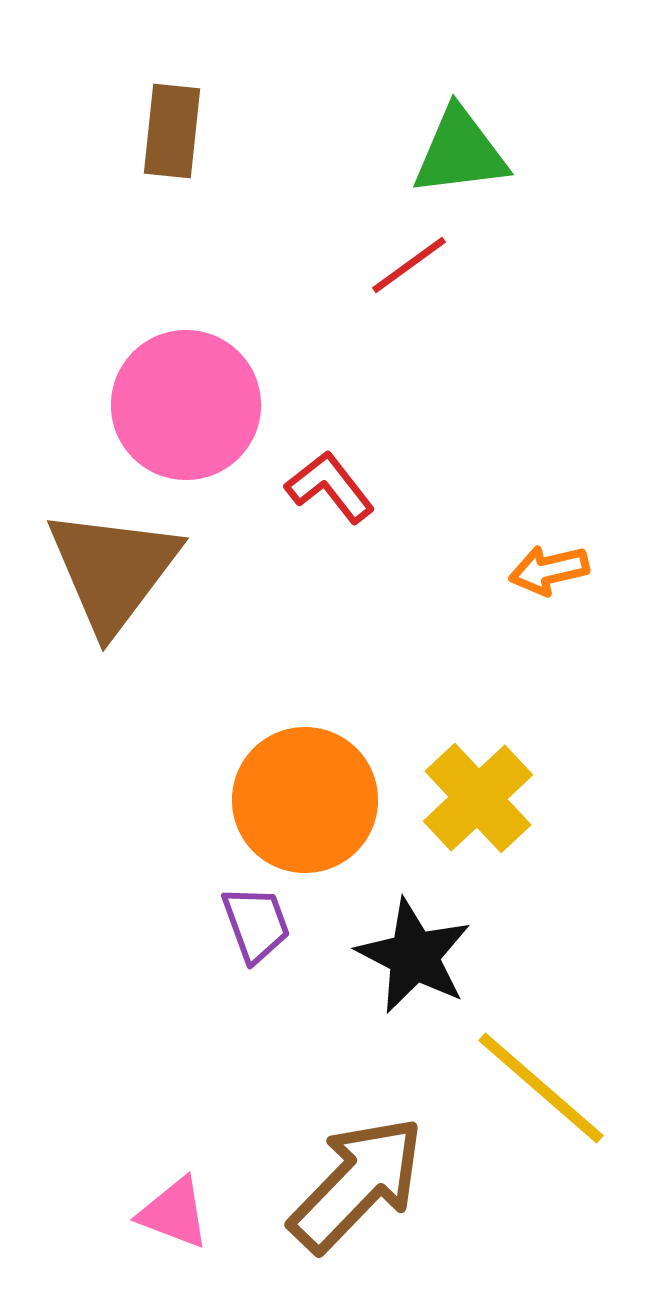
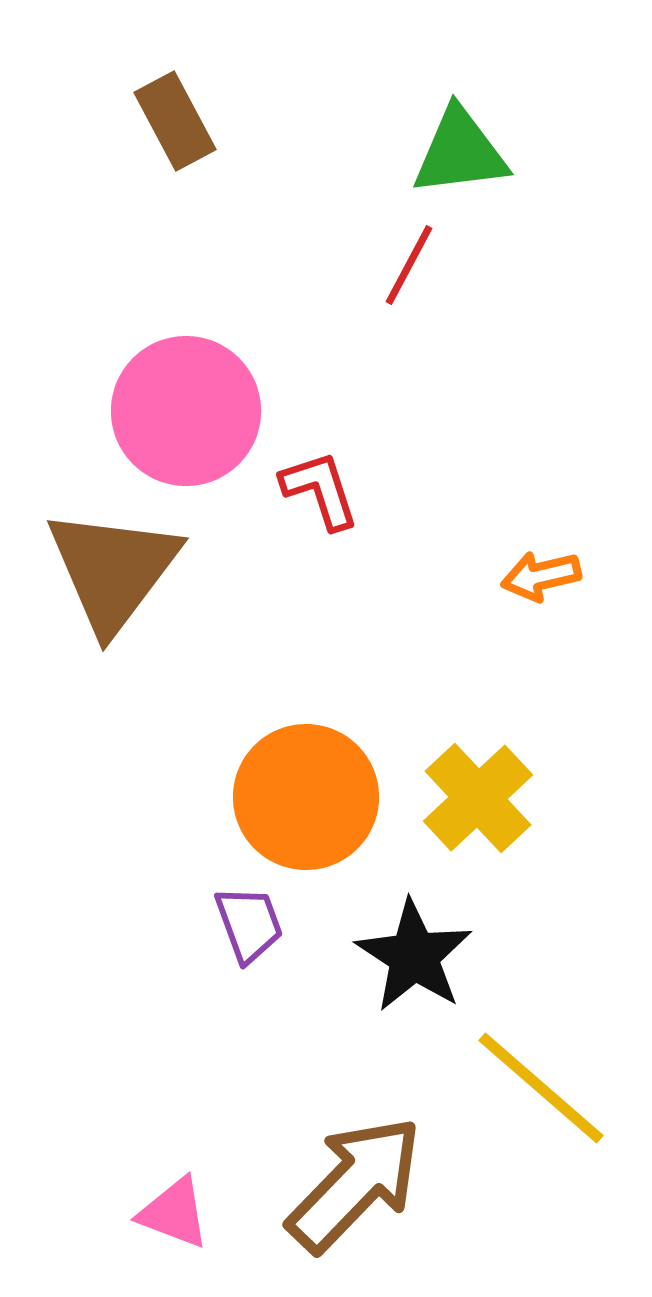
brown rectangle: moved 3 px right, 10 px up; rotated 34 degrees counterclockwise
red line: rotated 26 degrees counterclockwise
pink circle: moved 6 px down
red L-shape: moved 10 px left, 3 px down; rotated 20 degrees clockwise
orange arrow: moved 8 px left, 6 px down
orange circle: moved 1 px right, 3 px up
purple trapezoid: moved 7 px left
black star: rotated 6 degrees clockwise
brown arrow: moved 2 px left
